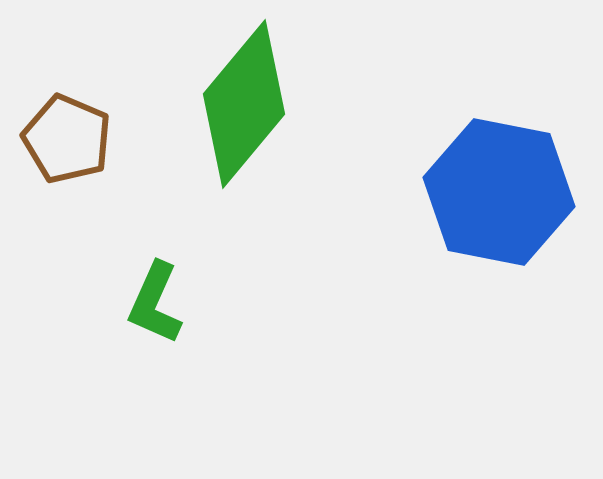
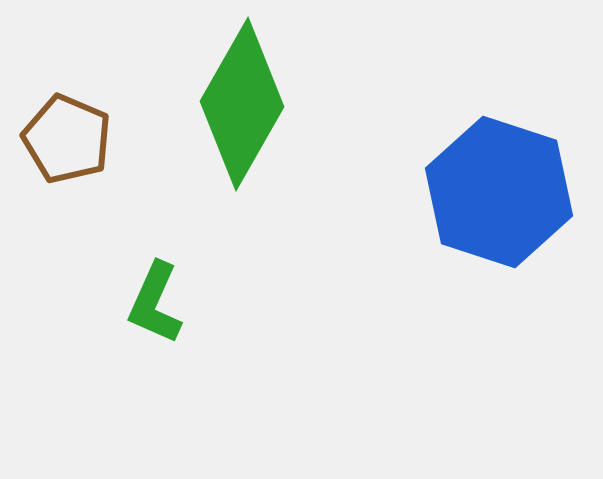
green diamond: moved 2 px left; rotated 10 degrees counterclockwise
blue hexagon: rotated 7 degrees clockwise
